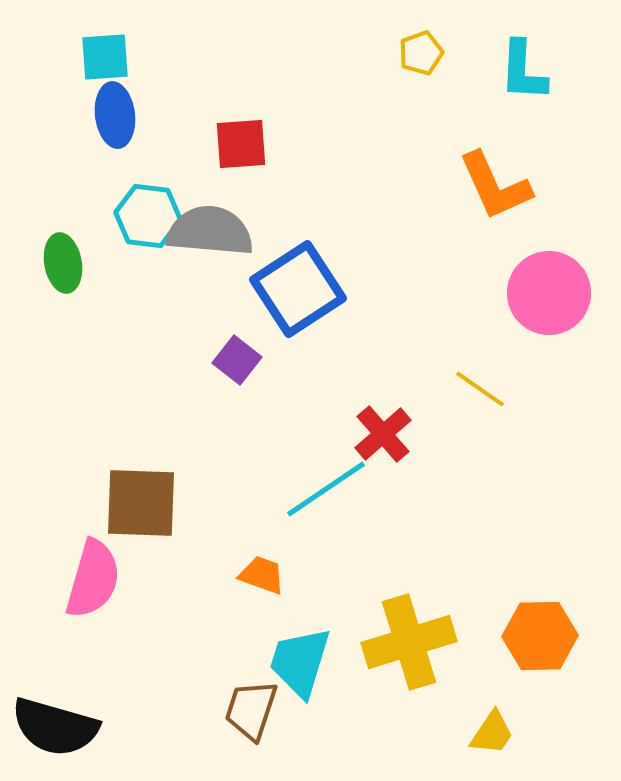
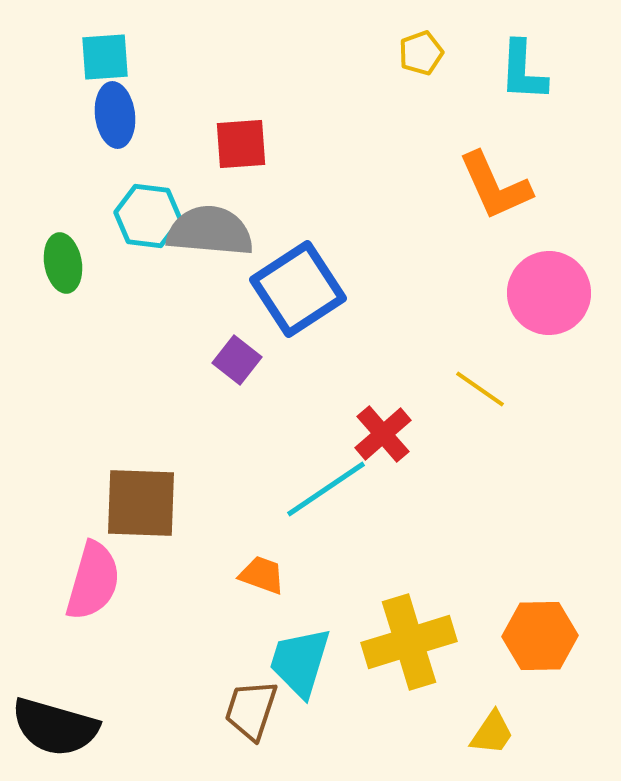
pink semicircle: moved 2 px down
